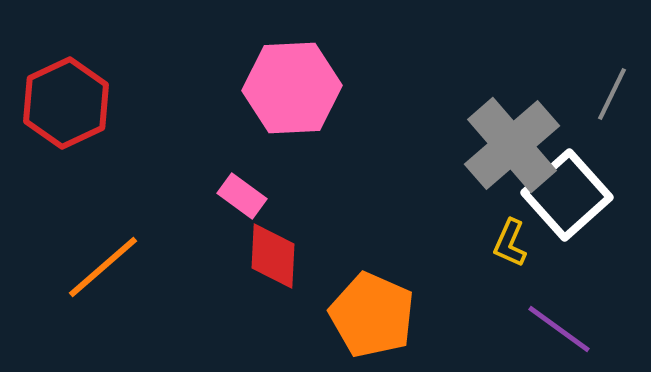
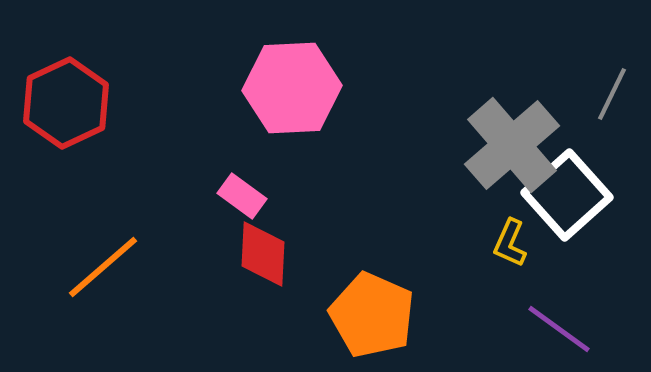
red diamond: moved 10 px left, 2 px up
